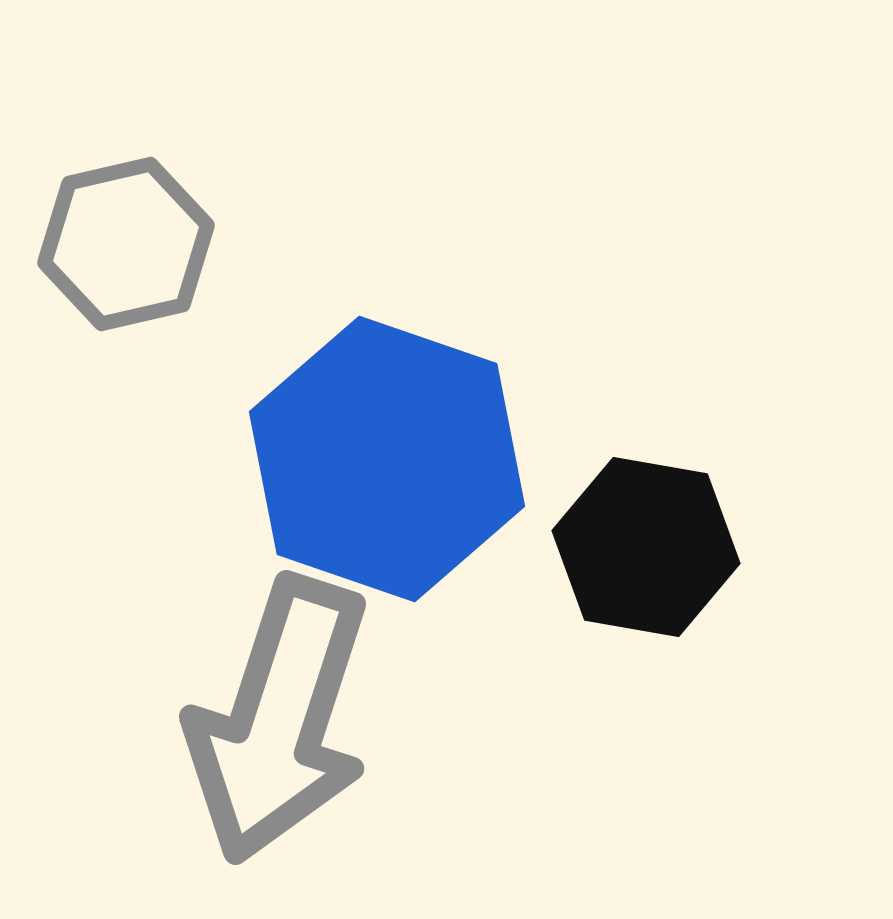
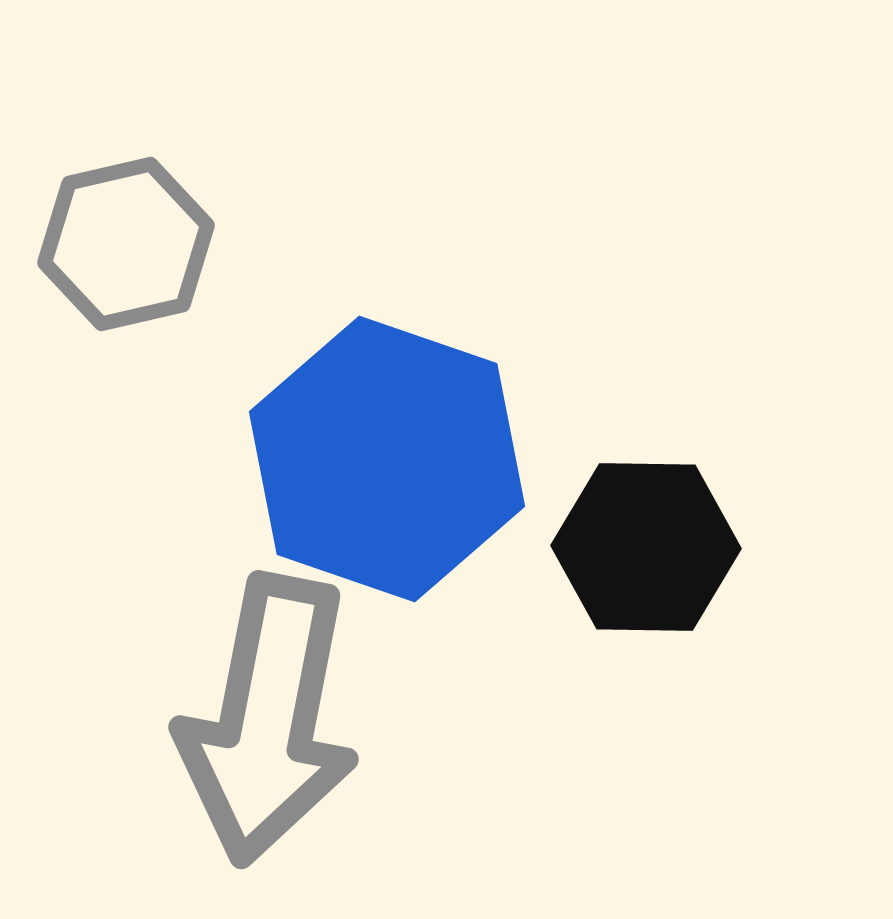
black hexagon: rotated 9 degrees counterclockwise
gray arrow: moved 11 px left; rotated 7 degrees counterclockwise
